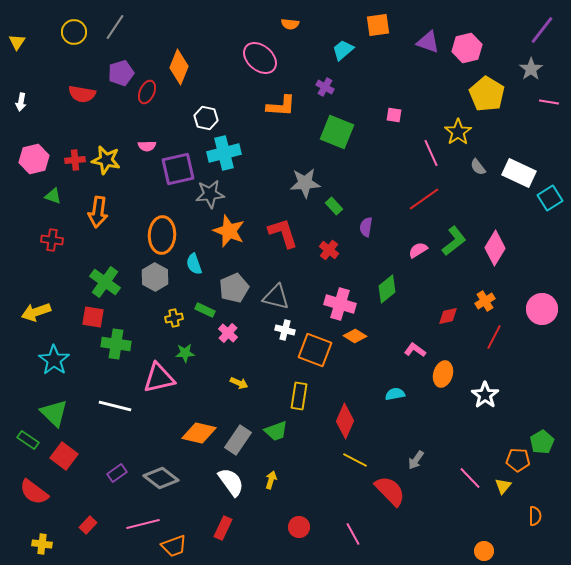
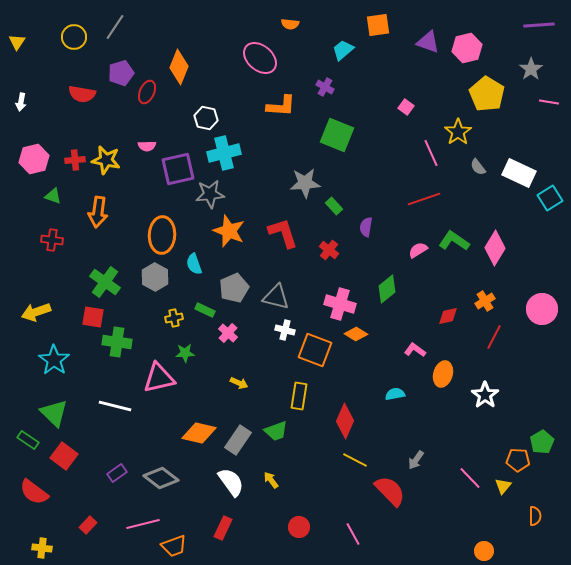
purple line at (542, 30): moved 3 px left, 5 px up; rotated 48 degrees clockwise
yellow circle at (74, 32): moved 5 px down
pink square at (394, 115): moved 12 px right, 8 px up; rotated 28 degrees clockwise
green square at (337, 132): moved 3 px down
red line at (424, 199): rotated 16 degrees clockwise
green L-shape at (454, 241): rotated 108 degrees counterclockwise
orange diamond at (355, 336): moved 1 px right, 2 px up
green cross at (116, 344): moved 1 px right, 2 px up
yellow arrow at (271, 480): rotated 54 degrees counterclockwise
yellow cross at (42, 544): moved 4 px down
